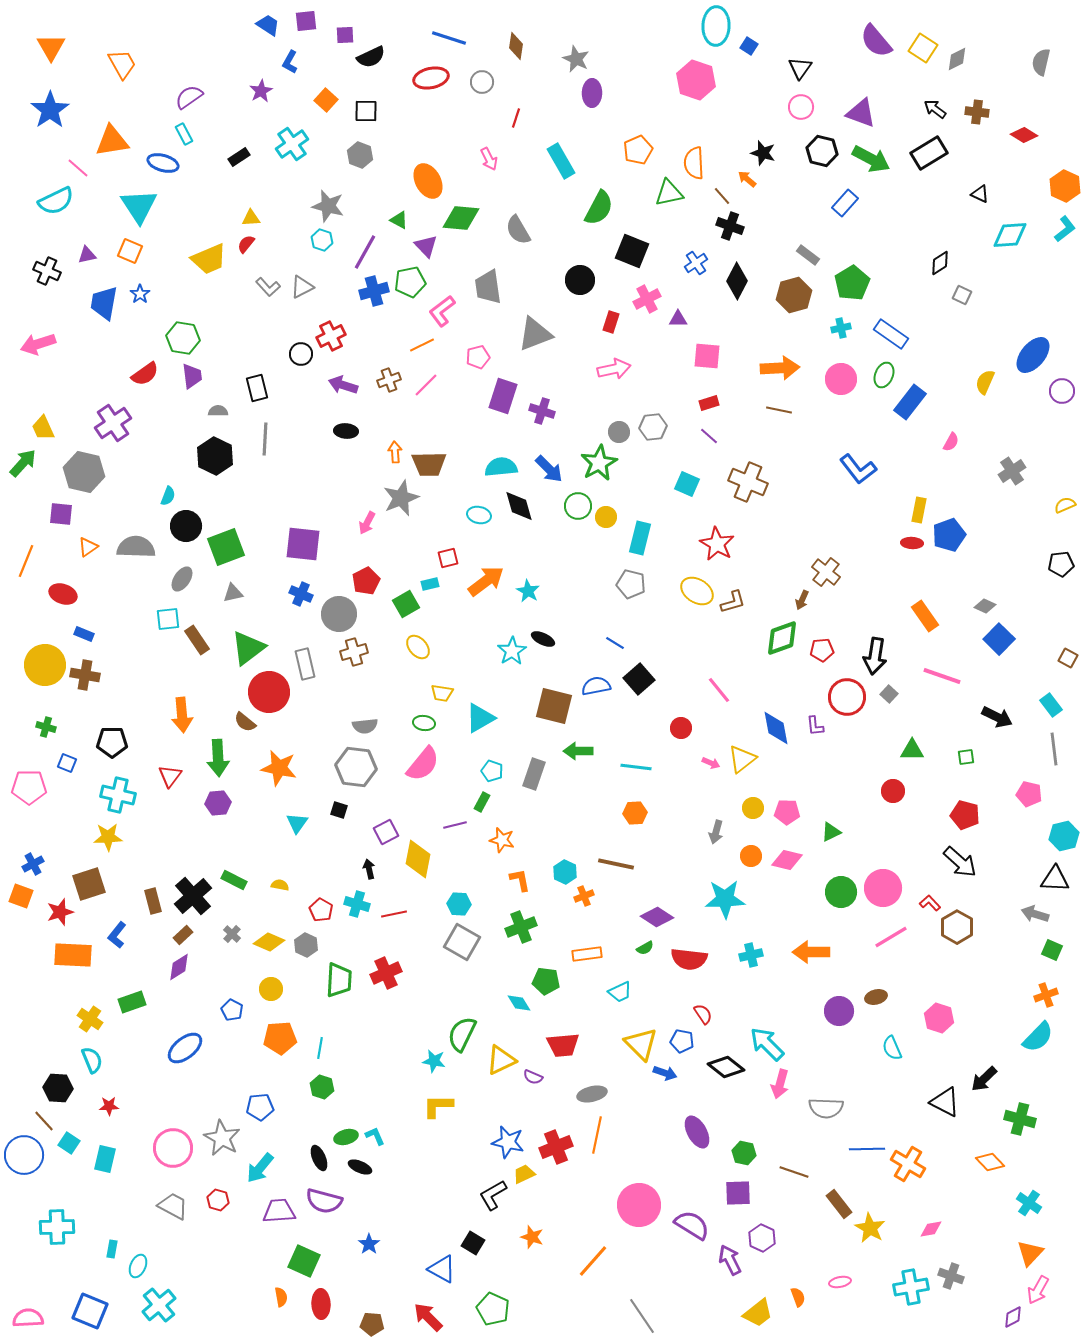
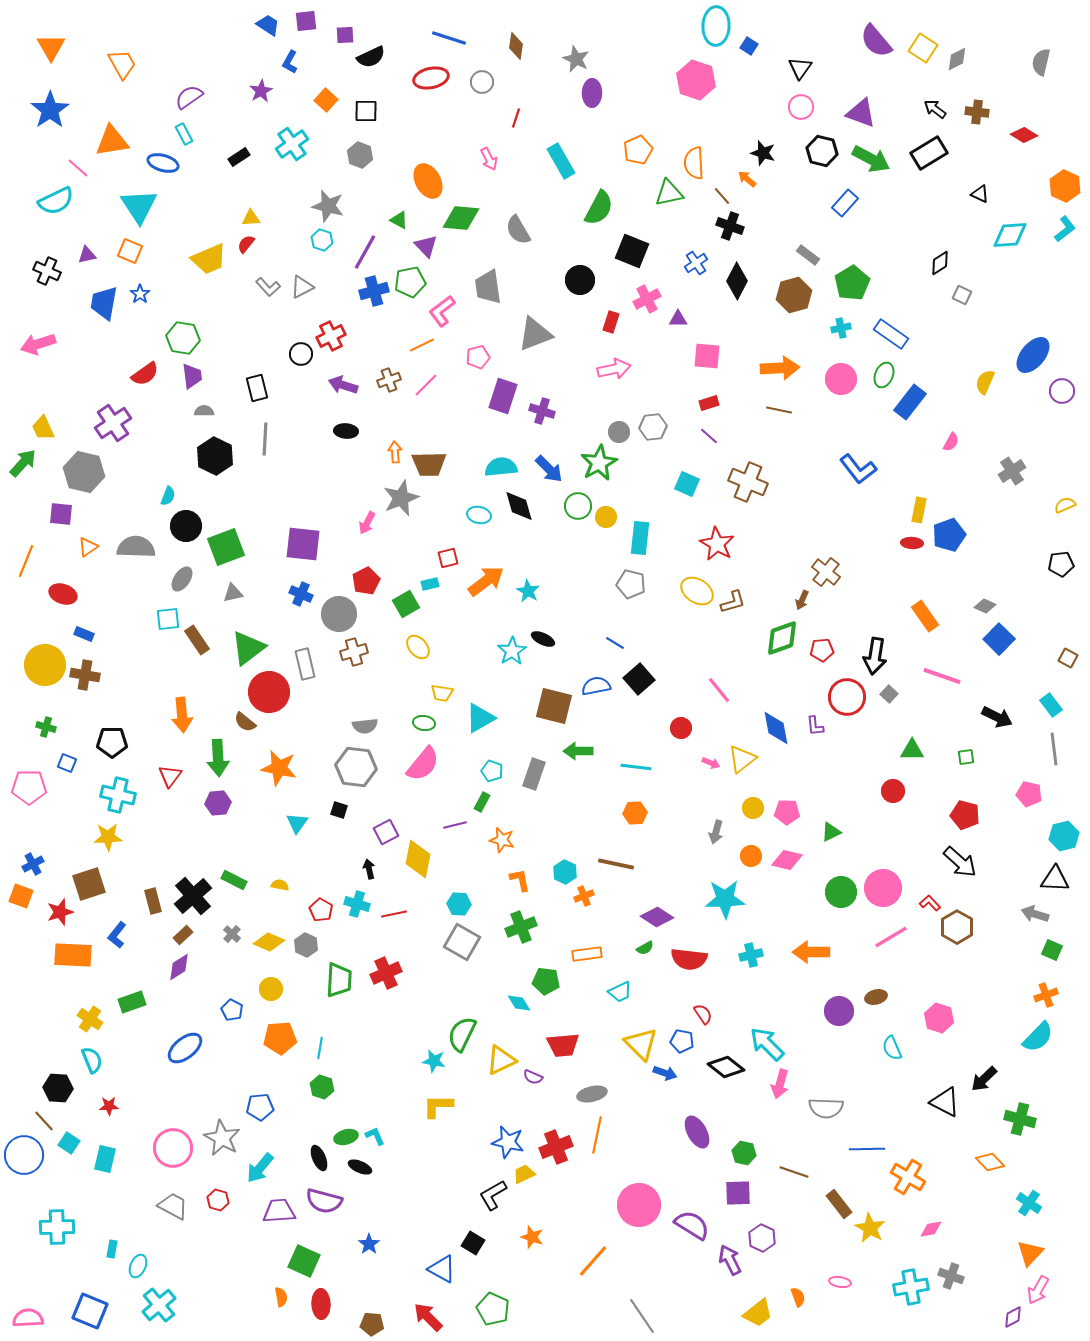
gray semicircle at (218, 411): moved 14 px left
cyan rectangle at (640, 538): rotated 8 degrees counterclockwise
orange cross at (908, 1164): moved 13 px down
pink ellipse at (840, 1282): rotated 20 degrees clockwise
